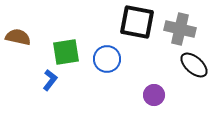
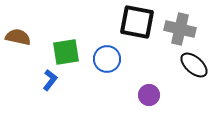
purple circle: moved 5 px left
